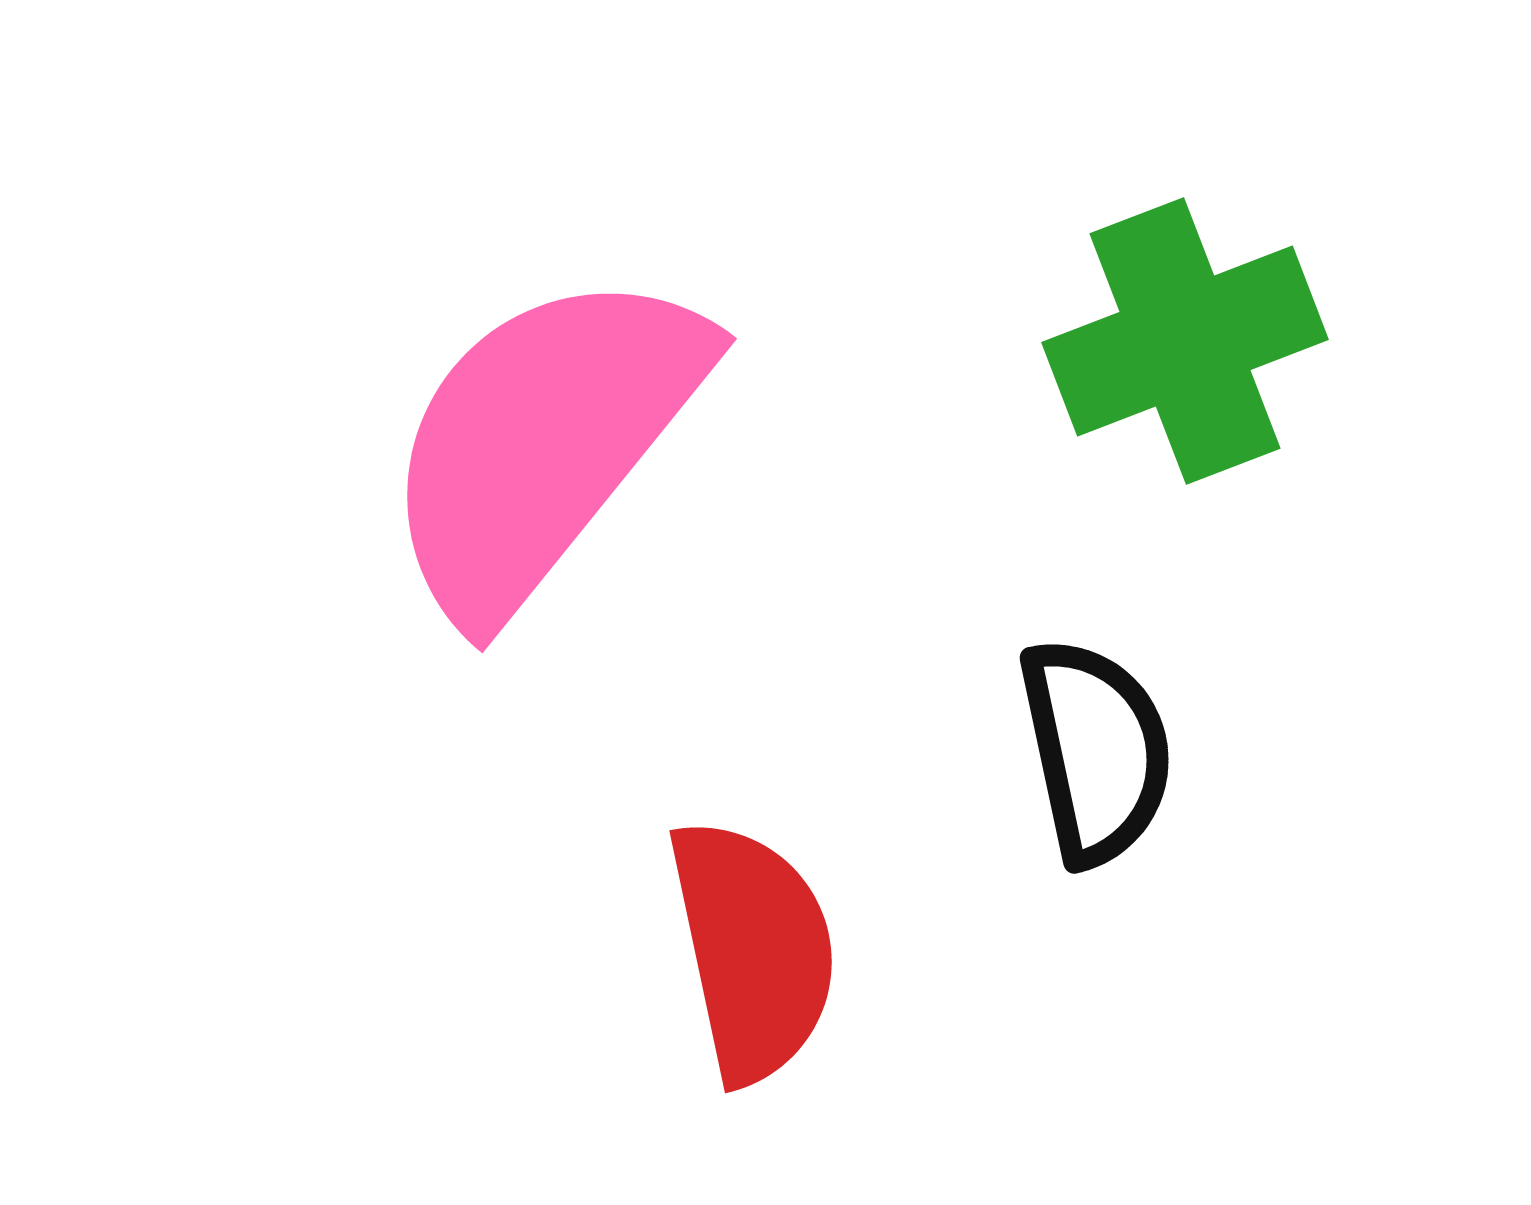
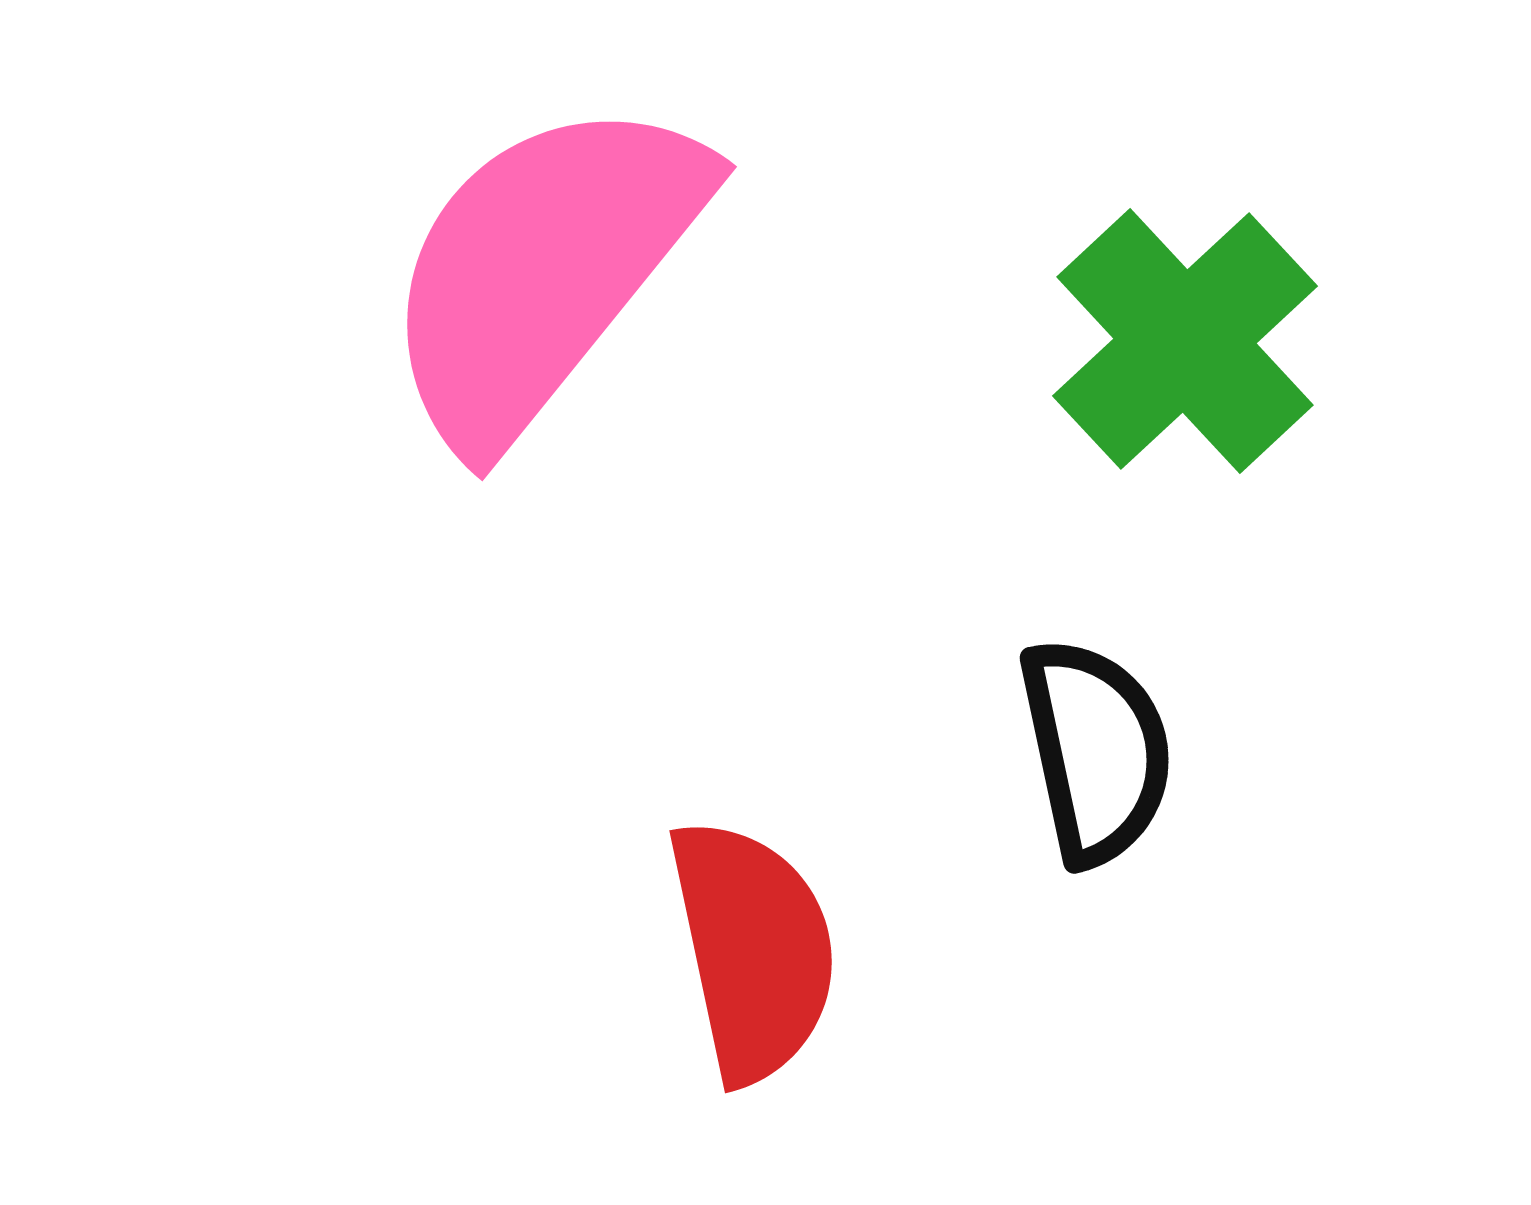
green cross: rotated 22 degrees counterclockwise
pink semicircle: moved 172 px up
